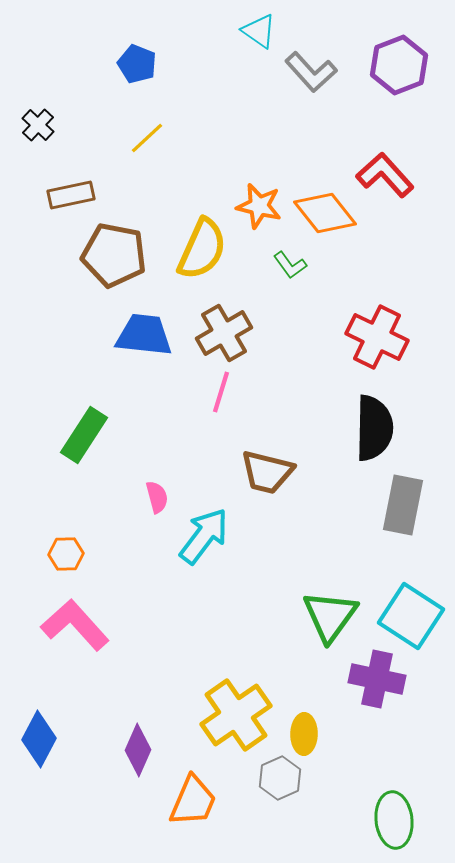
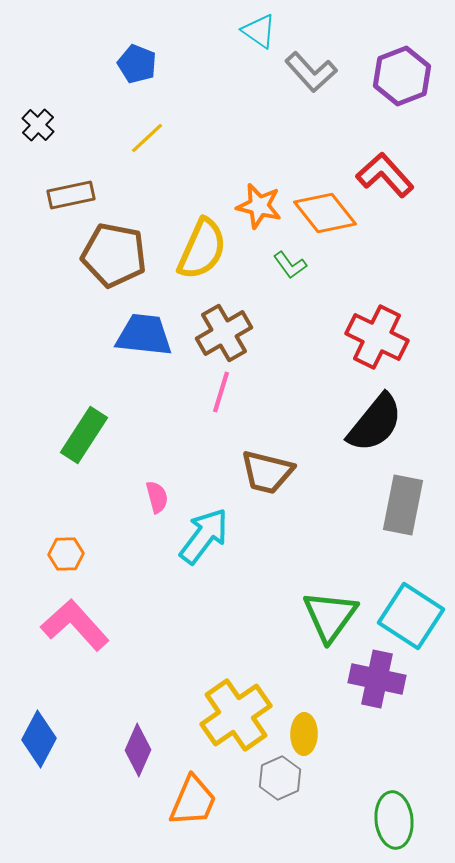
purple hexagon: moved 3 px right, 11 px down
black semicircle: moved 1 px right, 5 px up; rotated 38 degrees clockwise
